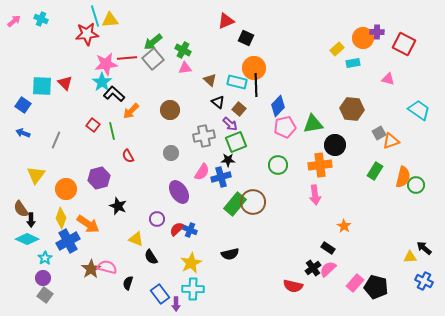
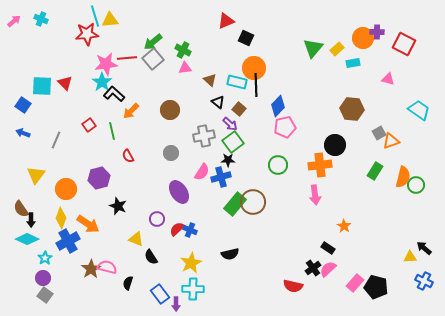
green triangle at (313, 124): moved 76 px up; rotated 40 degrees counterclockwise
red square at (93, 125): moved 4 px left; rotated 16 degrees clockwise
green square at (236, 142): moved 3 px left; rotated 15 degrees counterclockwise
